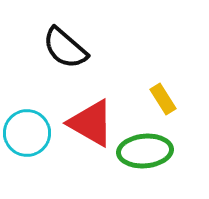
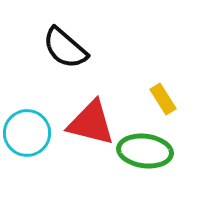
red triangle: rotated 16 degrees counterclockwise
green ellipse: rotated 12 degrees clockwise
